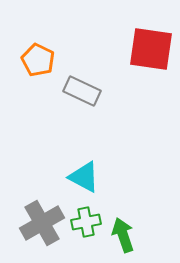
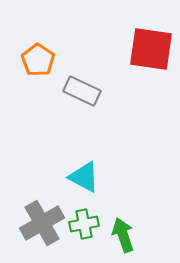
orange pentagon: rotated 8 degrees clockwise
green cross: moved 2 px left, 2 px down
